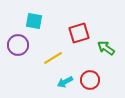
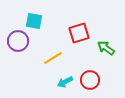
purple circle: moved 4 px up
